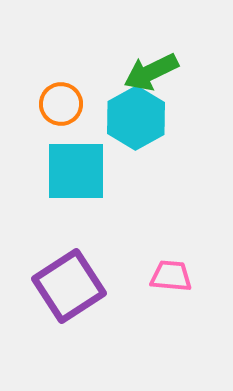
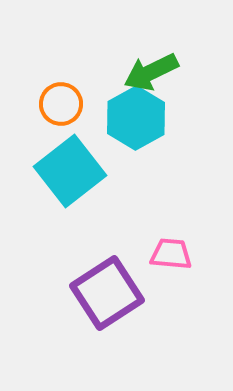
cyan square: moved 6 px left; rotated 38 degrees counterclockwise
pink trapezoid: moved 22 px up
purple square: moved 38 px right, 7 px down
